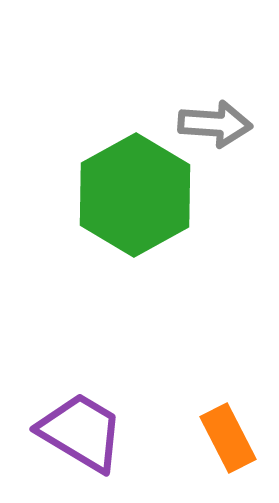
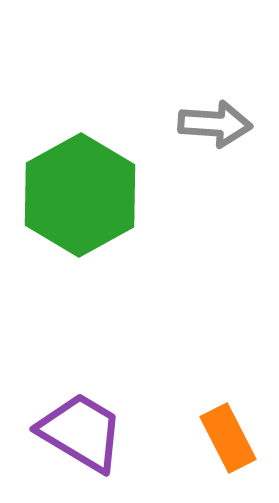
green hexagon: moved 55 px left
